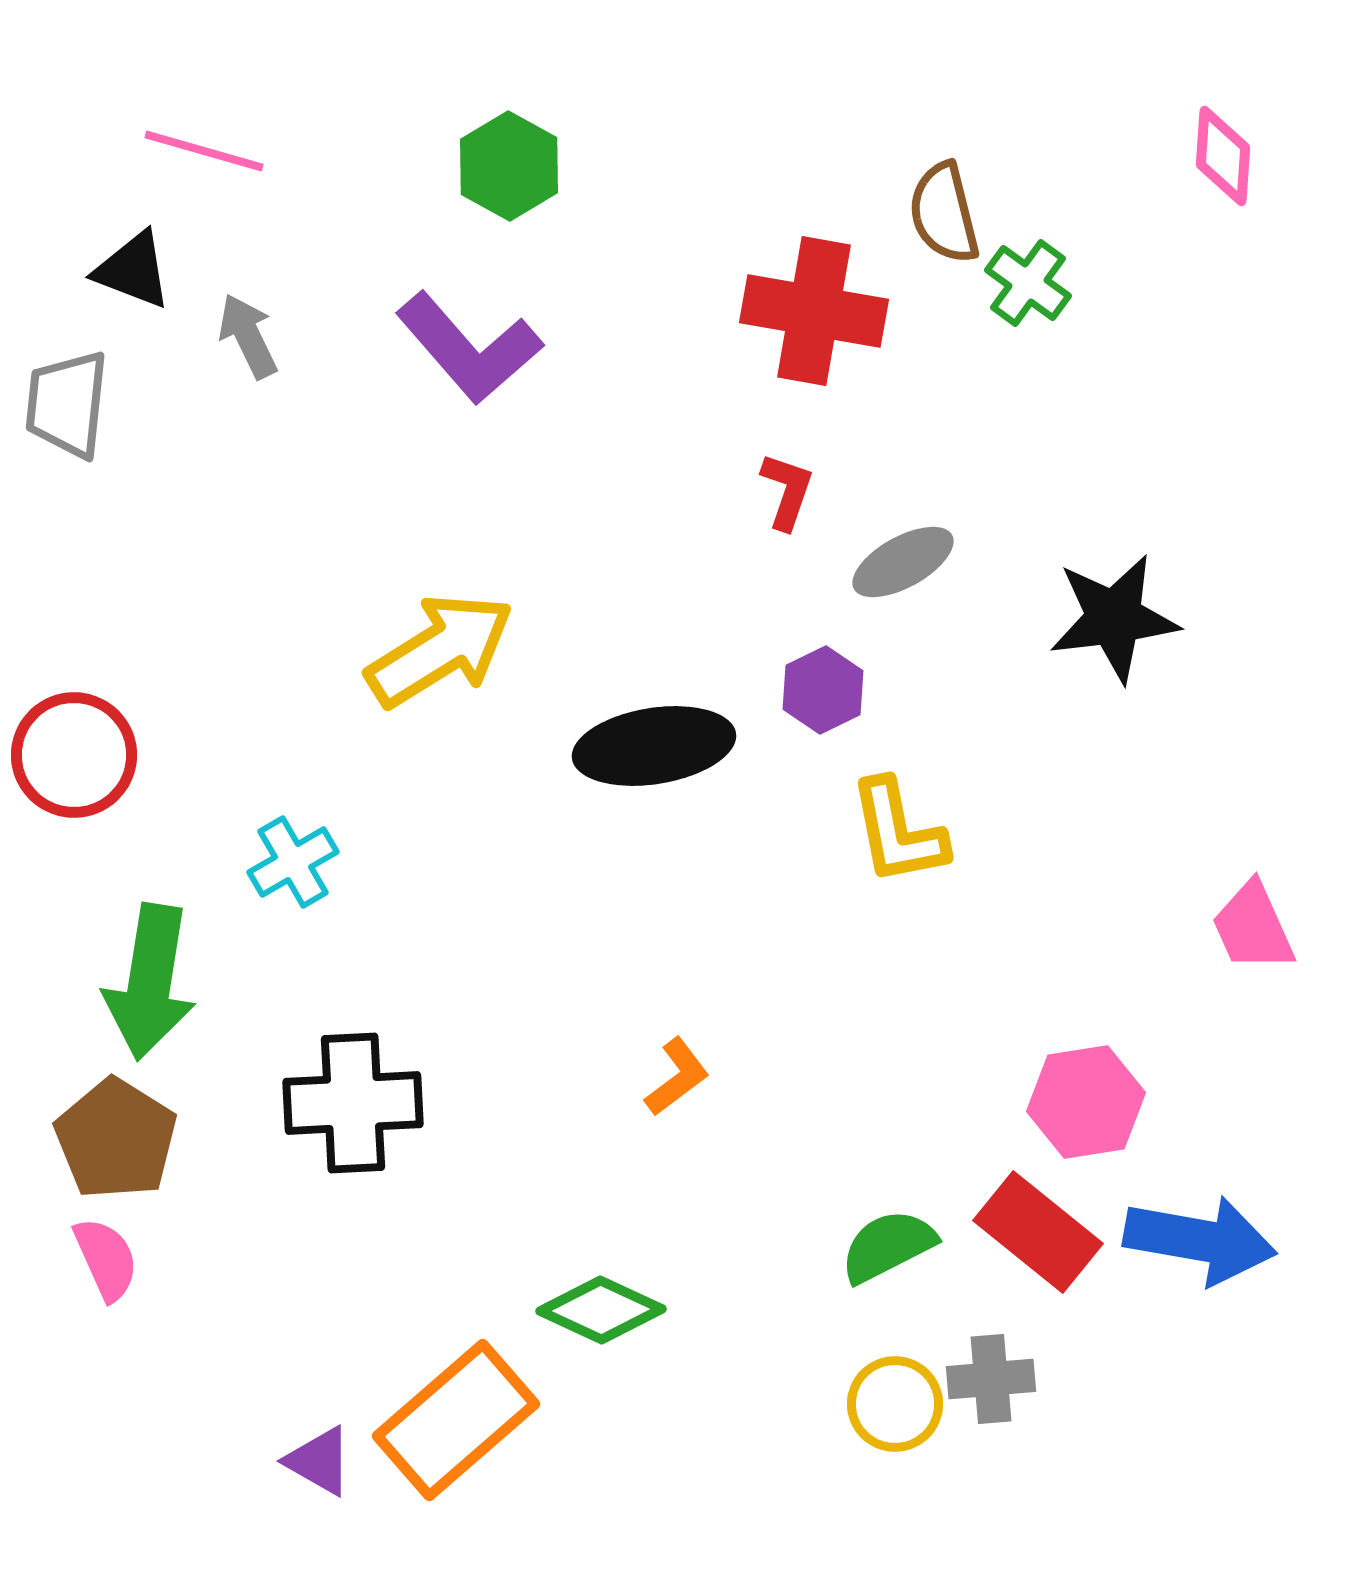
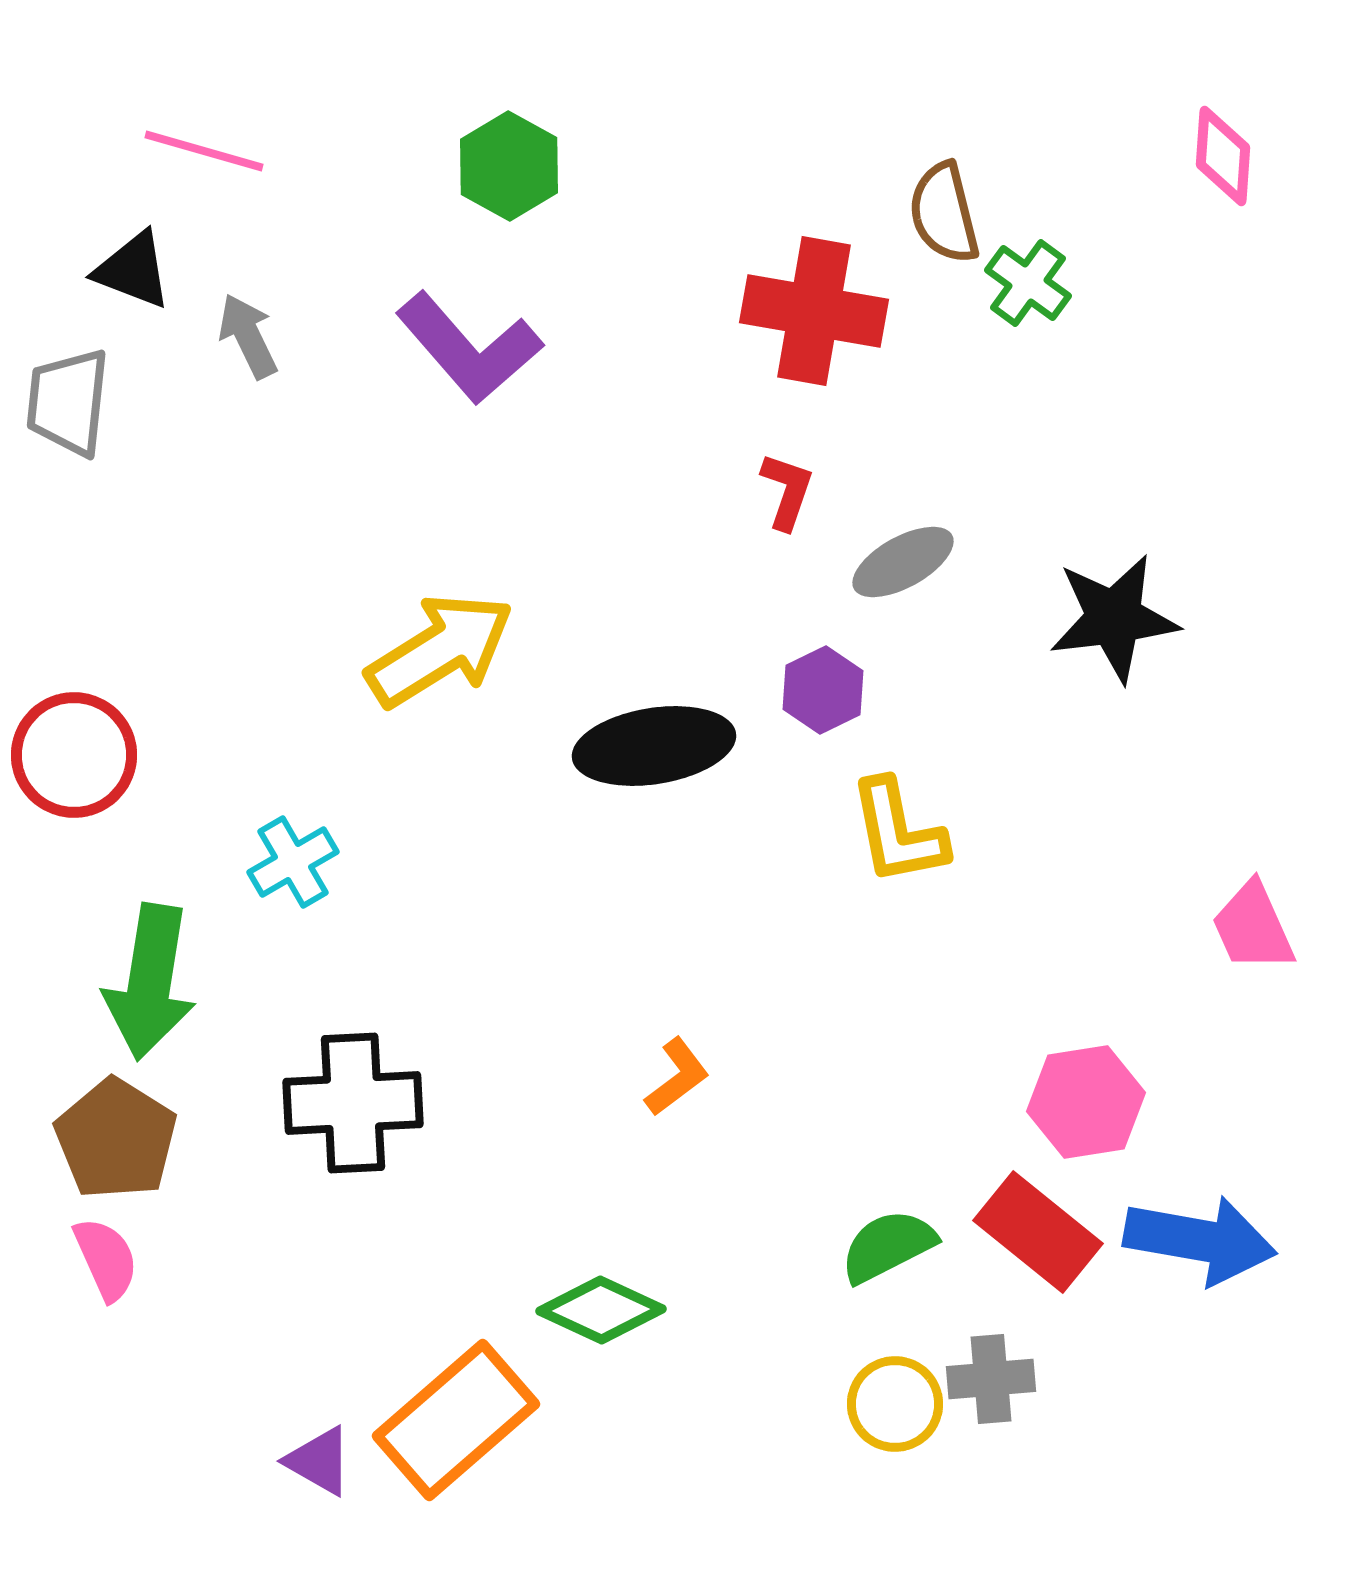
gray trapezoid: moved 1 px right, 2 px up
